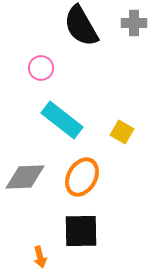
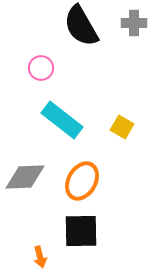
yellow square: moved 5 px up
orange ellipse: moved 4 px down
